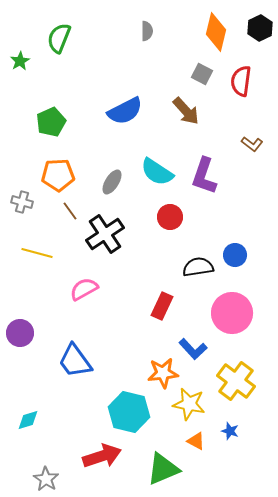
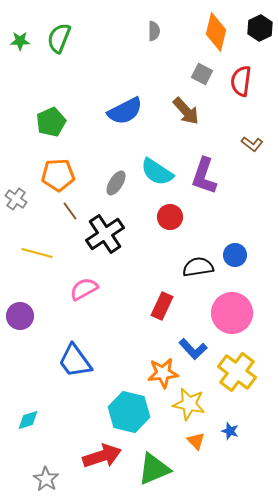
gray semicircle: moved 7 px right
green star: moved 20 px up; rotated 30 degrees clockwise
gray ellipse: moved 4 px right, 1 px down
gray cross: moved 6 px left, 3 px up; rotated 20 degrees clockwise
purple circle: moved 17 px up
yellow cross: moved 1 px right, 9 px up
orange triangle: rotated 18 degrees clockwise
green triangle: moved 9 px left
